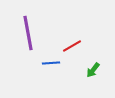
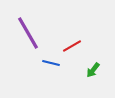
purple line: rotated 20 degrees counterclockwise
blue line: rotated 18 degrees clockwise
